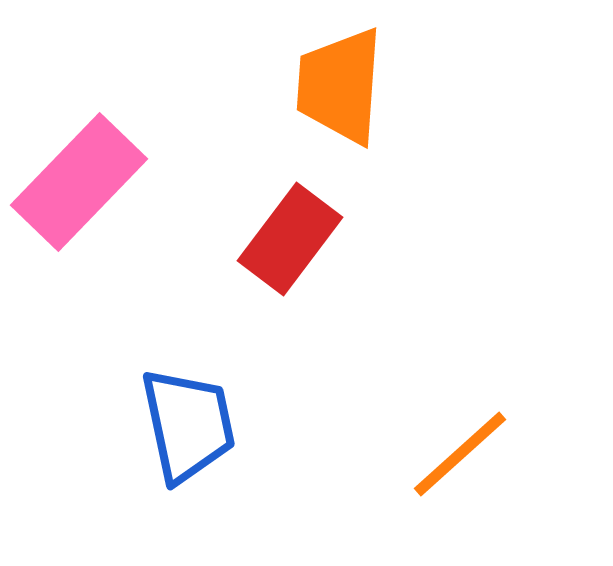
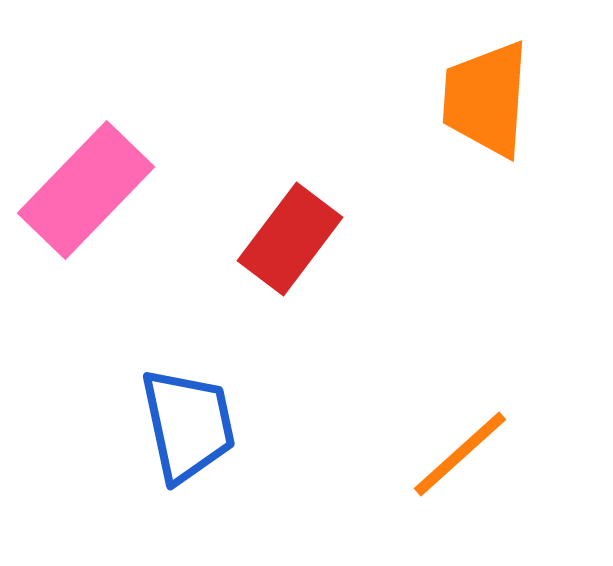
orange trapezoid: moved 146 px right, 13 px down
pink rectangle: moved 7 px right, 8 px down
